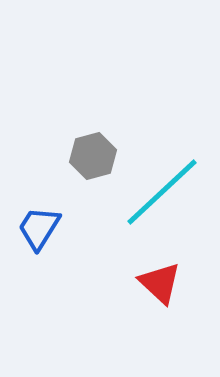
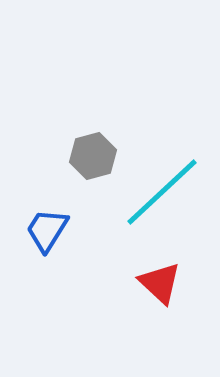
blue trapezoid: moved 8 px right, 2 px down
